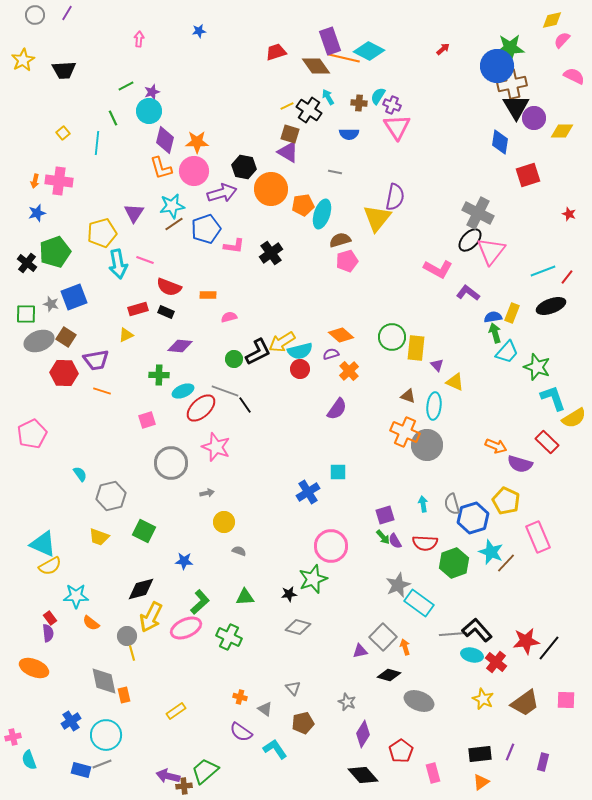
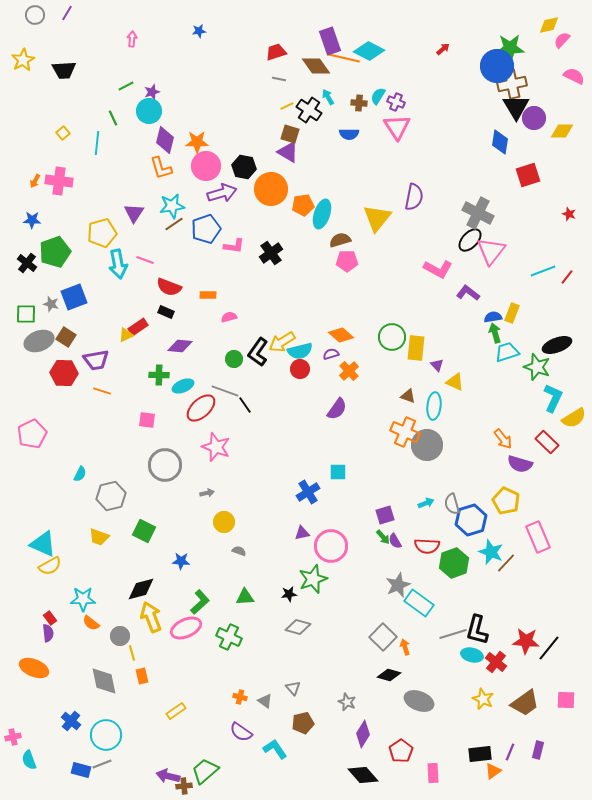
yellow diamond at (552, 20): moved 3 px left, 5 px down
pink arrow at (139, 39): moved 7 px left
purple cross at (392, 105): moved 4 px right, 3 px up
pink circle at (194, 171): moved 12 px right, 5 px up
gray line at (335, 172): moved 56 px left, 93 px up
orange arrow at (35, 181): rotated 16 degrees clockwise
purple semicircle at (395, 197): moved 19 px right
blue star at (37, 213): moved 5 px left, 7 px down; rotated 18 degrees clockwise
pink pentagon at (347, 261): rotated 15 degrees clockwise
black ellipse at (551, 306): moved 6 px right, 39 px down
red rectangle at (138, 309): moved 18 px down; rotated 18 degrees counterclockwise
black L-shape at (258, 352): rotated 152 degrees clockwise
cyan trapezoid at (507, 352): rotated 150 degrees counterclockwise
cyan ellipse at (183, 391): moved 5 px up
cyan L-shape at (553, 398): rotated 44 degrees clockwise
pink square at (147, 420): rotated 24 degrees clockwise
orange arrow at (496, 446): moved 7 px right, 7 px up; rotated 30 degrees clockwise
gray circle at (171, 463): moved 6 px left, 2 px down
cyan semicircle at (80, 474): rotated 63 degrees clockwise
cyan arrow at (423, 504): moved 3 px right, 1 px up; rotated 77 degrees clockwise
blue hexagon at (473, 518): moved 2 px left, 2 px down
red semicircle at (425, 543): moved 2 px right, 3 px down
blue star at (184, 561): moved 3 px left
cyan star at (76, 596): moved 7 px right, 3 px down
yellow arrow at (151, 617): rotated 132 degrees clockwise
black L-shape at (477, 630): rotated 124 degrees counterclockwise
gray line at (453, 634): rotated 12 degrees counterclockwise
gray circle at (127, 636): moved 7 px left
red star at (526, 641): rotated 12 degrees clockwise
purple triangle at (360, 651): moved 58 px left, 118 px up
orange rectangle at (124, 695): moved 18 px right, 19 px up
gray triangle at (265, 709): moved 8 px up
blue cross at (71, 721): rotated 18 degrees counterclockwise
purple rectangle at (543, 762): moved 5 px left, 12 px up
pink rectangle at (433, 773): rotated 12 degrees clockwise
orange triangle at (481, 782): moved 12 px right, 11 px up
